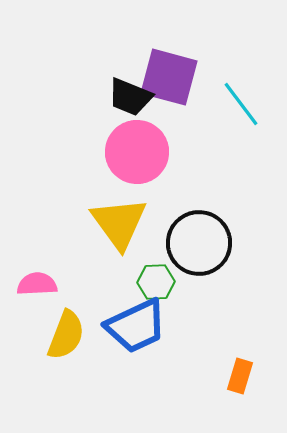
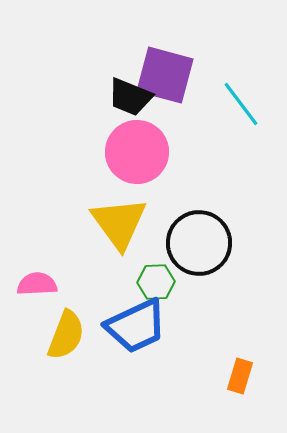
purple square: moved 4 px left, 2 px up
